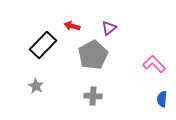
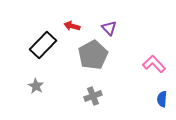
purple triangle: rotated 35 degrees counterclockwise
gray cross: rotated 24 degrees counterclockwise
